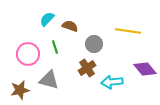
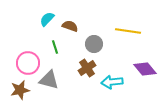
pink circle: moved 9 px down
